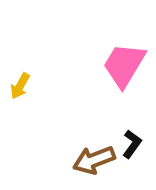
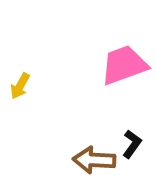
pink trapezoid: rotated 39 degrees clockwise
brown arrow: rotated 24 degrees clockwise
